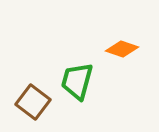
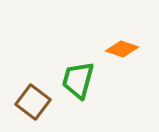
green trapezoid: moved 1 px right, 1 px up
